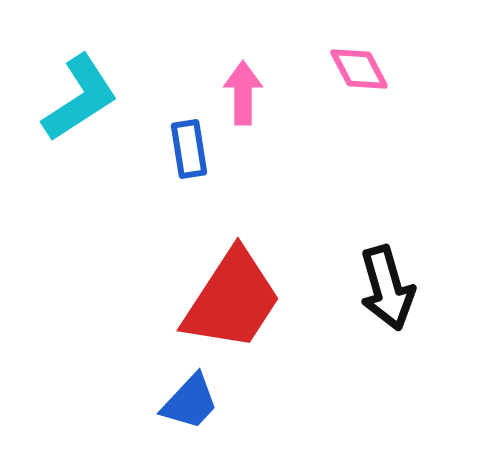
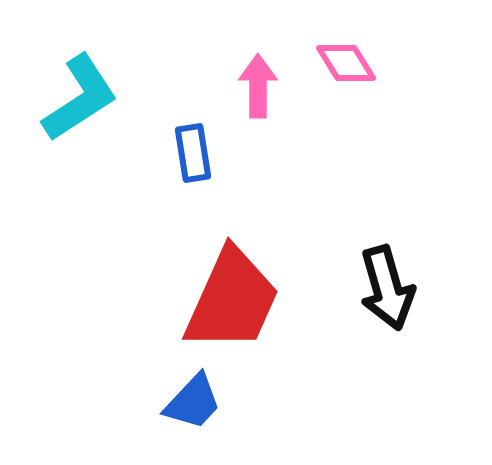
pink diamond: moved 13 px left, 6 px up; rotated 4 degrees counterclockwise
pink arrow: moved 15 px right, 7 px up
blue rectangle: moved 4 px right, 4 px down
red trapezoid: rotated 9 degrees counterclockwise
blue trapezoid: moved 3 px right
